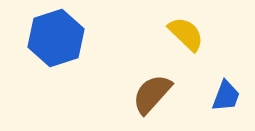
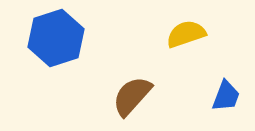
yellow semicircle: rotated 63 degrees counterclockwise
brown semicircle: moved 20 px left, 2 px down
